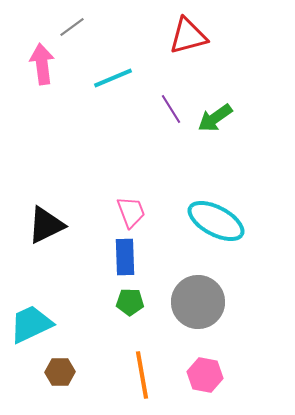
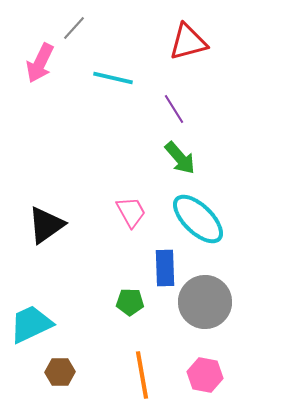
gray line: moved 2 px right, 1 px down; rotated 12 degrees counterclockwise
red triangle: moved 6 px down
pink arrow: moved 2 px left, 1 px up; rotated 147 degrees counterclockwise
cyan line: rotated 36 degrees clockwise
purple line: moved 3 px right
green arrow: moved 35 px left, 40 px down; rotated 96 degrees counterclockwise
pink trapezoid: rotated 8 degrees counterclockwise
cyan ellipse: moved 18 px left, 2 px up; rotated 16 degrees clockwise
black triangle: rotated 9 degrees counterclockwise
blue rectangle: moved 40 px right, 11 px down
gray circle: moved 7 px right
